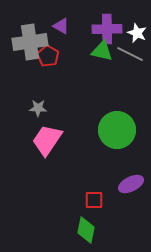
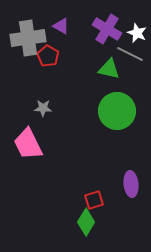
purple cross: rotated 32 degrees clockwise
gray cross: moved 2 px left, 4 px up
green triangle: moved 7 px right, 18 px down
gray star: moved 5 px right
green circle: moved 19 px up
pink trapezoid: moved 19 px left, 4 px down; rotated 60 degrees counterclockwise
purple ellipse: rotated 70 degrees counterclockwise
red square: rotated 18 degrees counterclockwise
green diamond: moved 8 px up; rotated 20 degrees clockwise
